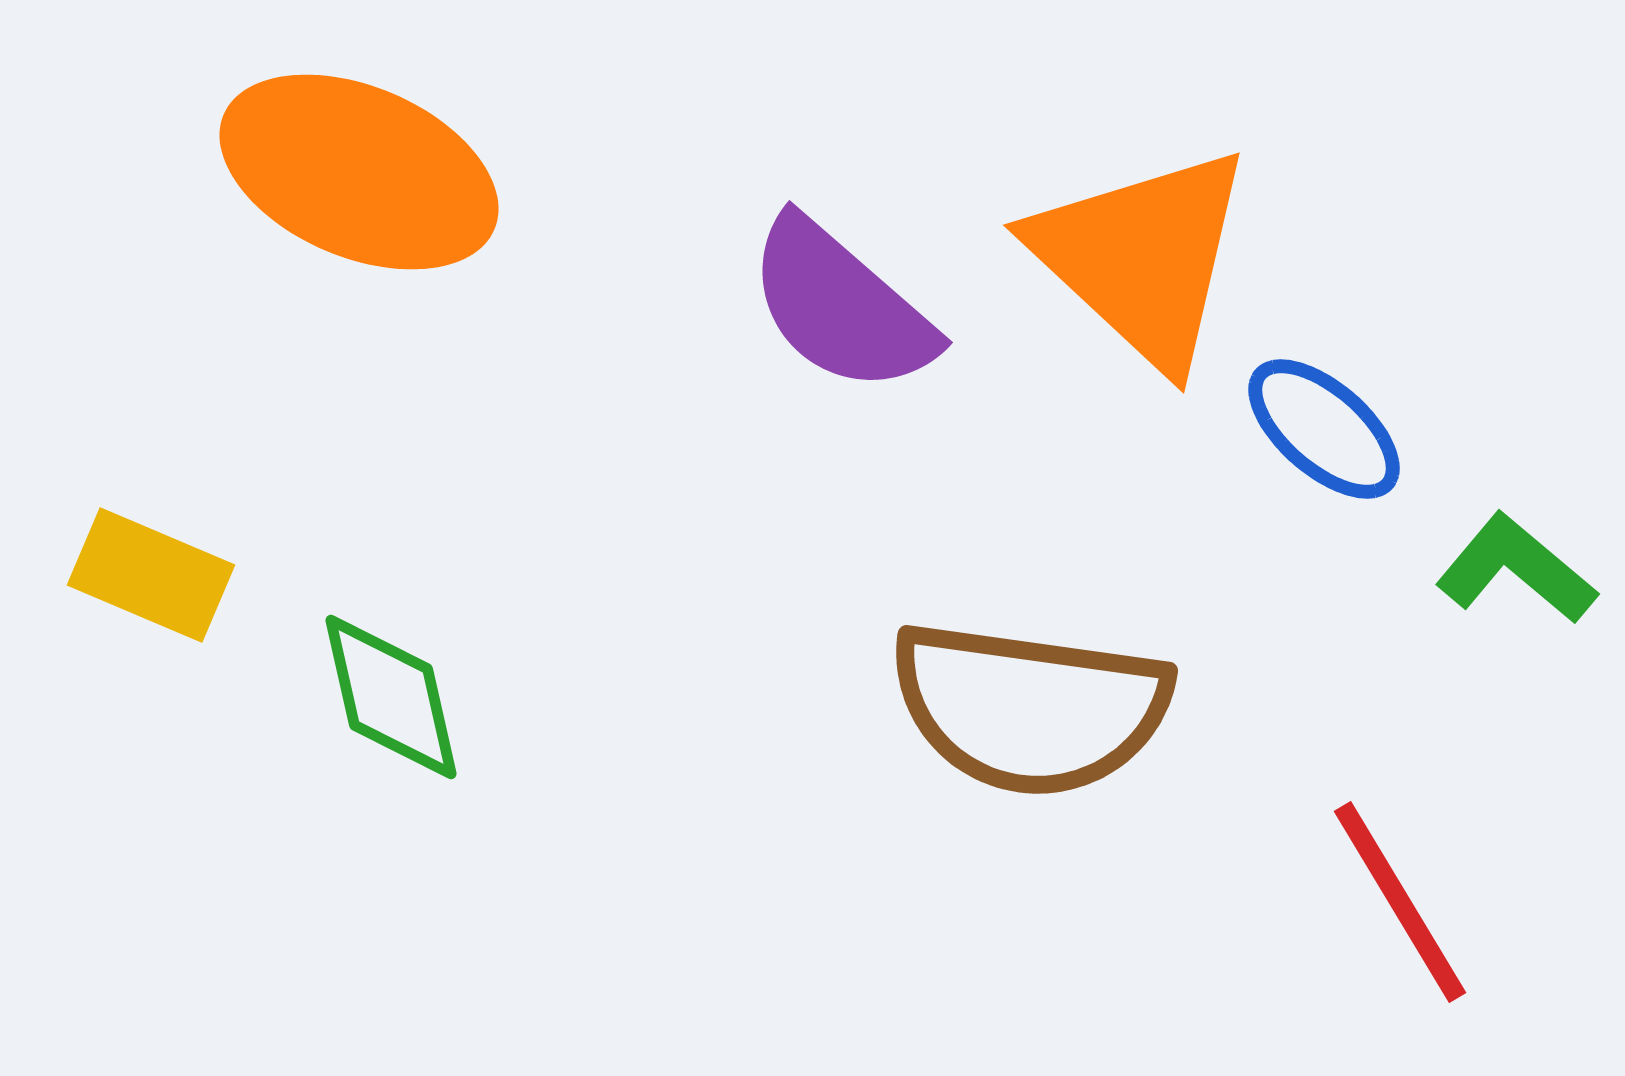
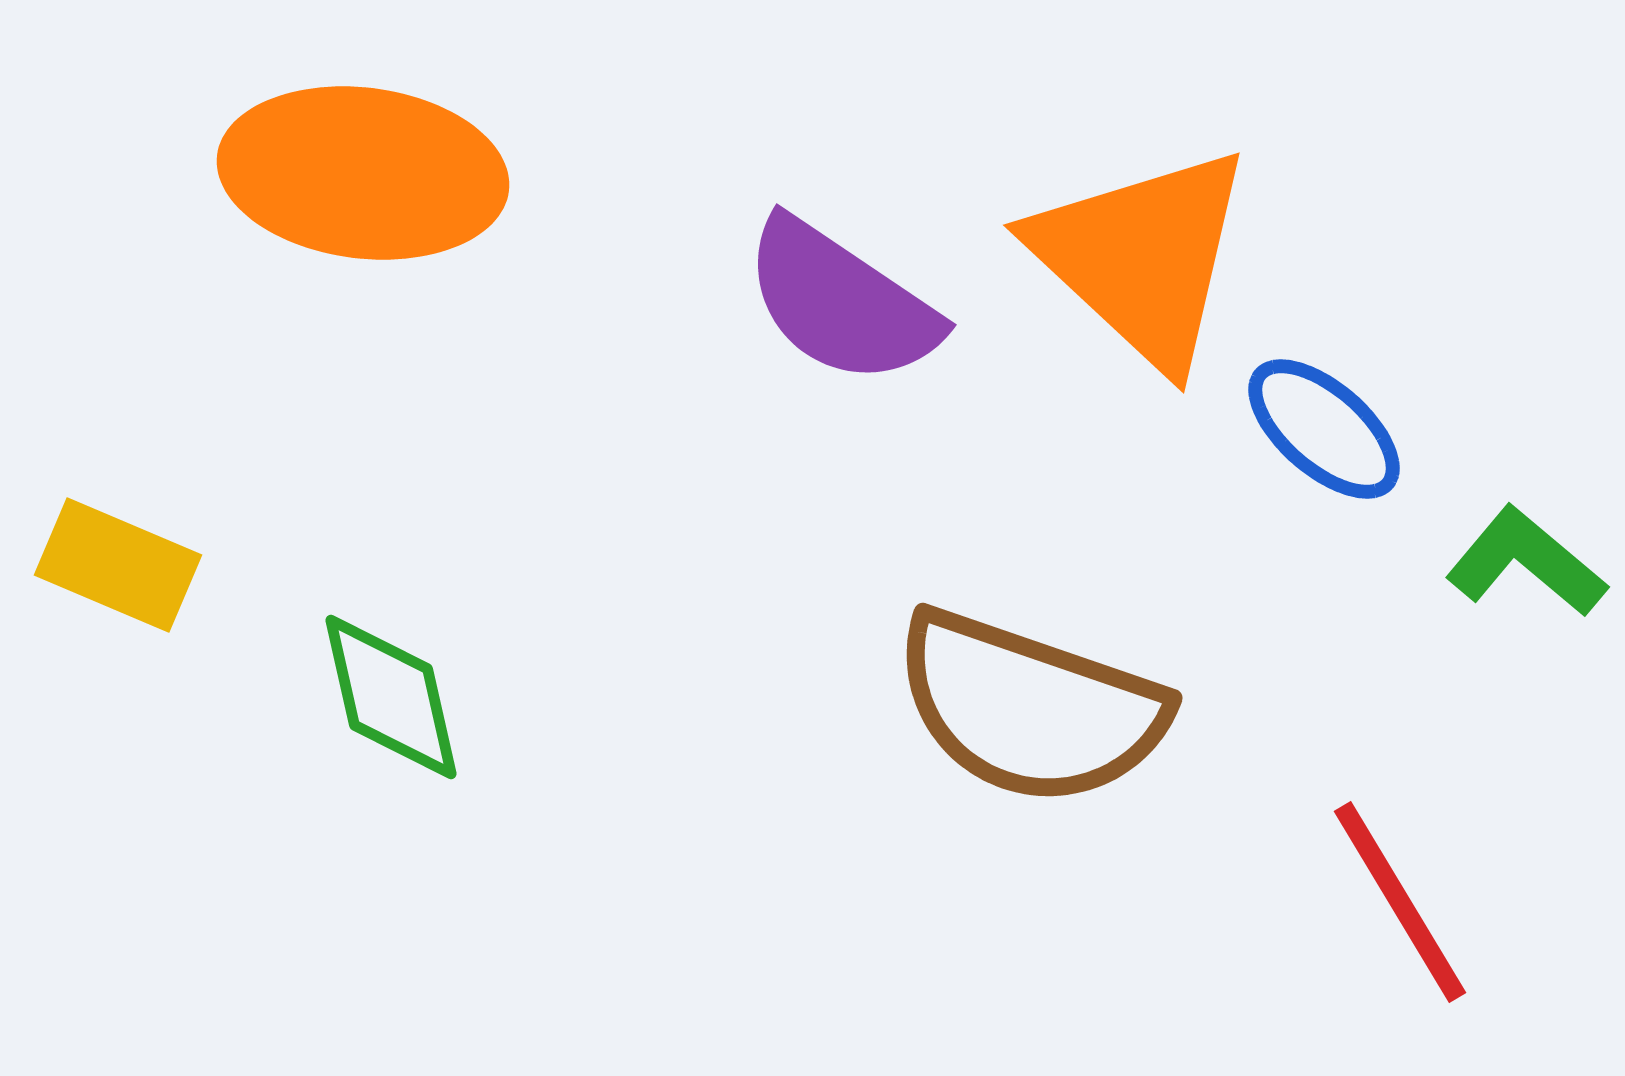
orange ellipse: moved 4 px right, 1 px down; rotated 16 degrees counterclockwise
purple semicircle: moved 4 px up; rotated 7 degrees counterclockwise
green L-shape: moved 10 px right, 7 px up
yellow rectangle: moved 33 px left, 10 px up
brown semicircle: rotated 11 degrees clockwise
